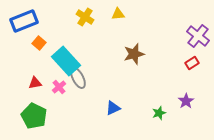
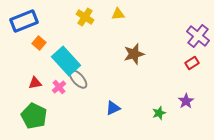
gray ellipse: moved 1 px down; rotated 15 degrees counterclockwise
